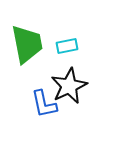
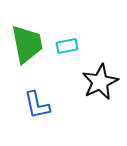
black star: moved 31 px right, 4 px up
blue L-shape: moved 7 px left, 1 px down
